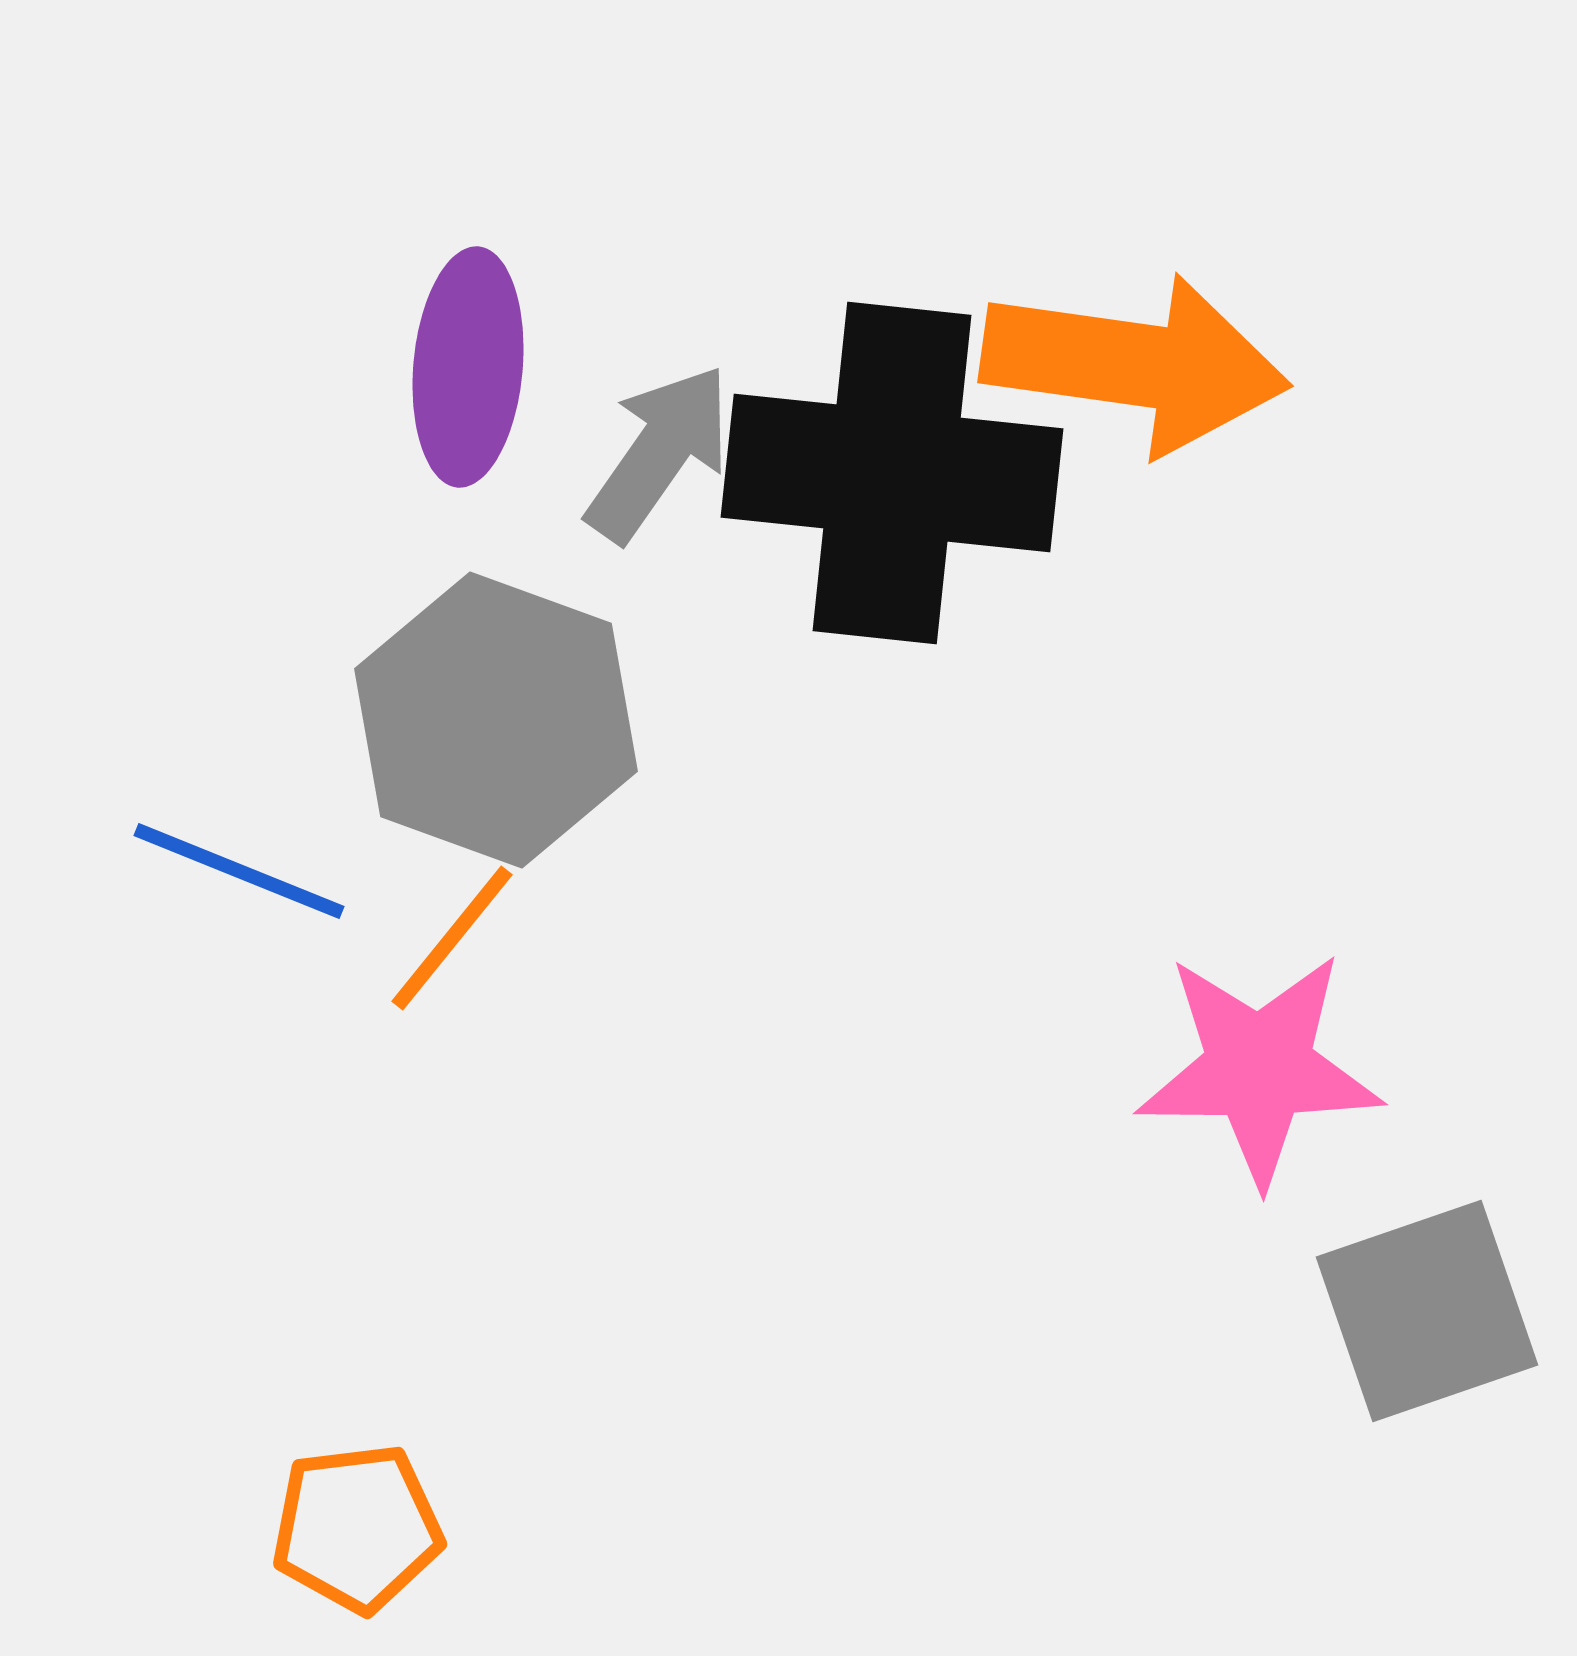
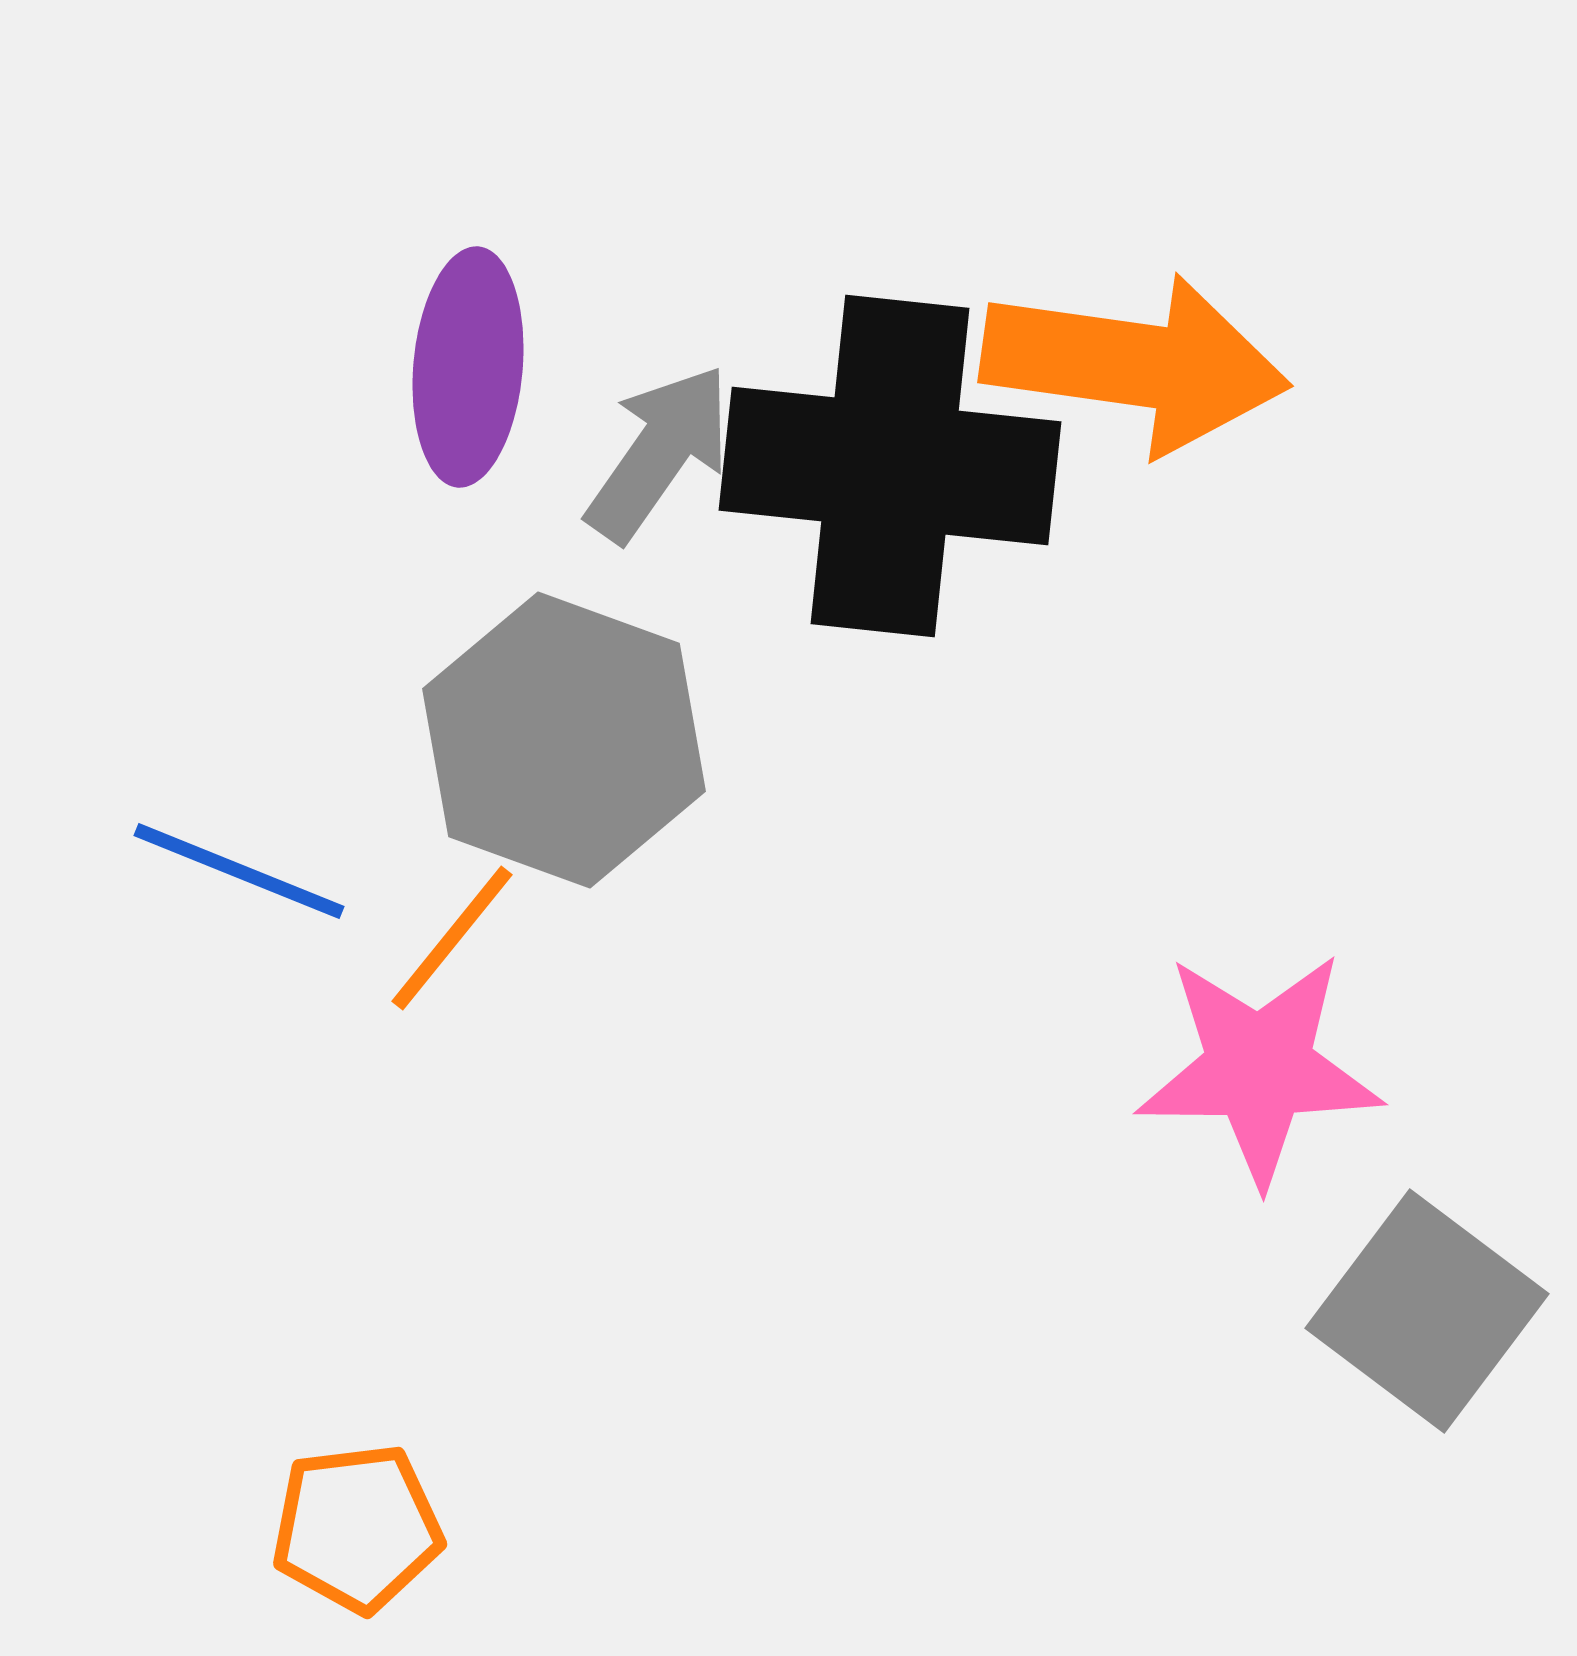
black cross: moved 2 px left, 7 px up
gray hexagon: moved 68 px right, 20 px down
gray square: rotated 34 degrees counterclockwise
